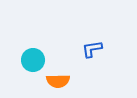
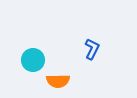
blue L-shape: rotated 125 degrees clockwise
